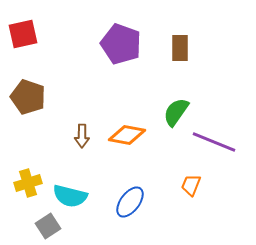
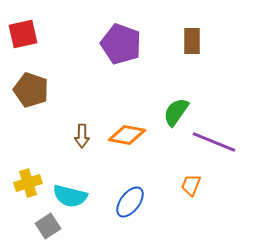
brown rectangle: moved 12 px right, 7 px up
brown pentagon: moved 3 px right, 7 px up
